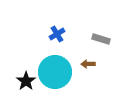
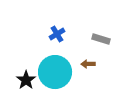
black star: moved 1 px up
